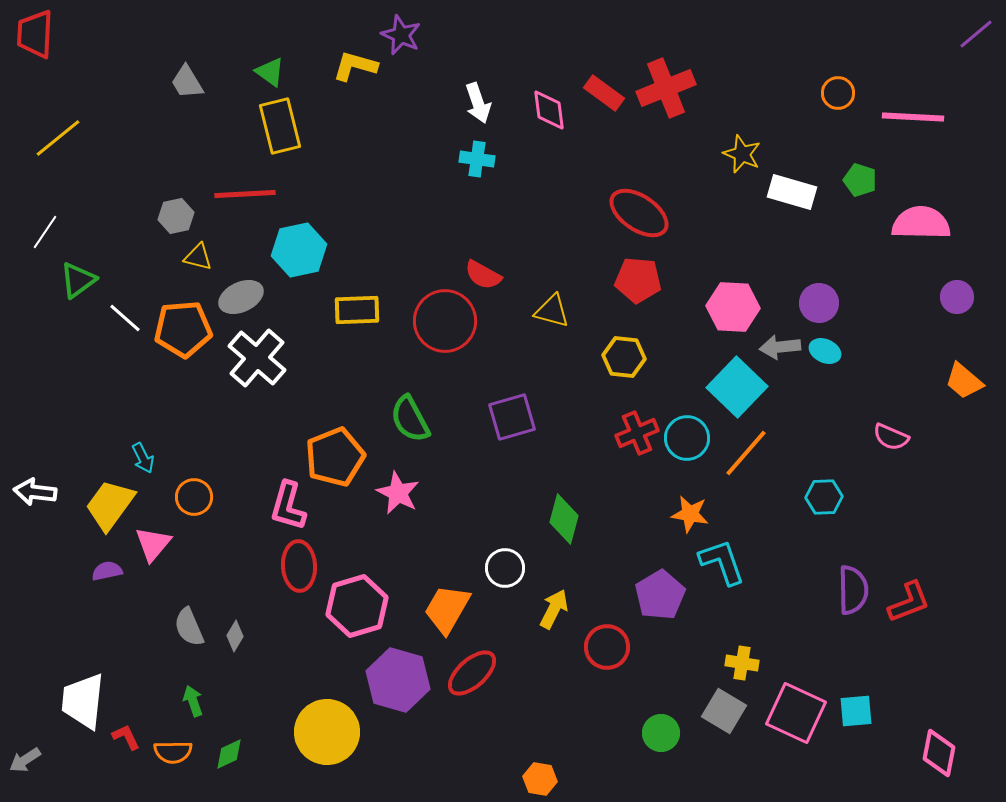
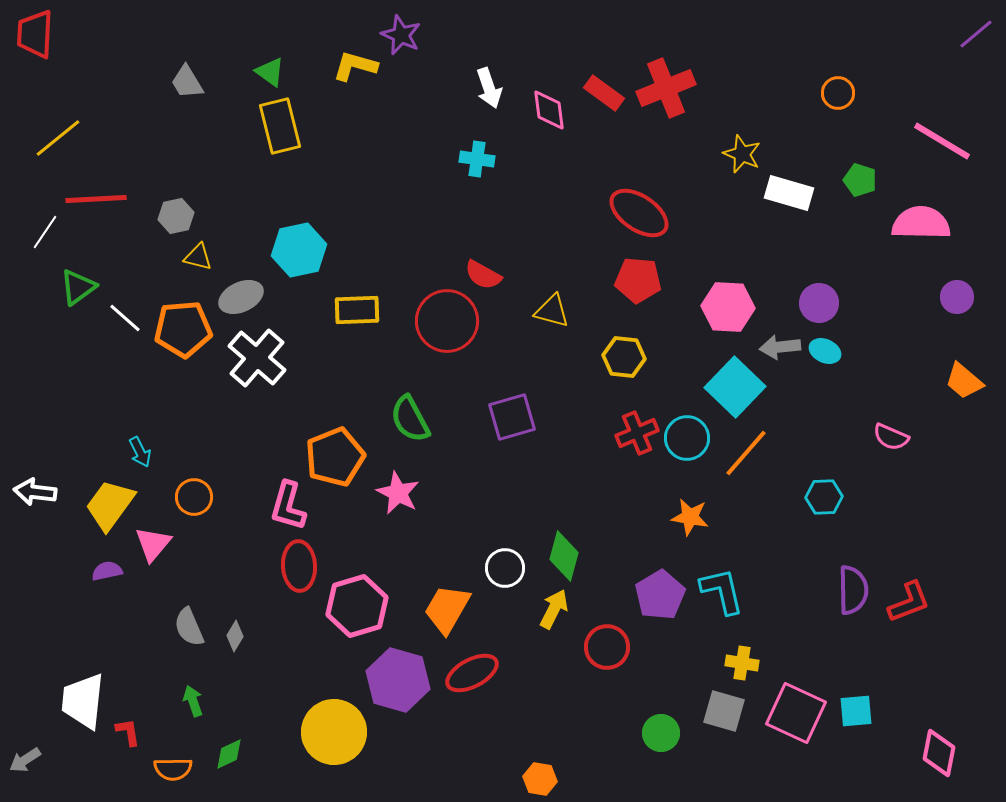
white arrow at (478, 103): moved 11 px right, 15 px up
pink line at (913, 117): moved 29 px right, 24 px down; rotated 28 degrees clockwise
white rectangle at (792, 192): moved 3 px left, 1 px down
red line at (245, 194): moved 149 px left, 5 px down
green triangle at (78, 280): moved 7 px down
pink hexagon at (733, 307): moved 5 px left
red circle at (445, 321): moved 2 px right
cyan square at (737, 387): moved 2 px left
cyan arrow at (143, 458): moved 3 px left, 6 px up
orange star at (690, 514): moved 3 px down
green diamond at (564, 519): moved 37 px down
cyan L-shape at (722, 562): moved 29 px down; rotated 6 degrees clockwise
red ellipse at (472, 673): rotated 14 degrees clockwise
gray square at (724, 711): rotated 15 degrees counterclockwise
yellow circle at (327, 732): moved 7 px right
red L-shape at (126, 737): moved 2 px right, 5 px up; rotated 16 degrees clockwise
orange semicircle at (173, 752): moved 17 px down
